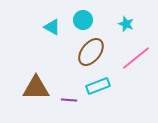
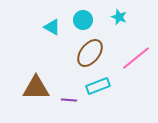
cyan star: moved 7 px left, 7 px up
brown ellipse: moved 1 px left, 1 px down
